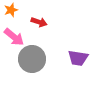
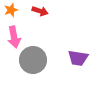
red arrow: moved 1 px right, 11 px up
pink arrow: rotated 40 degrees clockwise
gray circle: moved 1 px right, 1 px down
